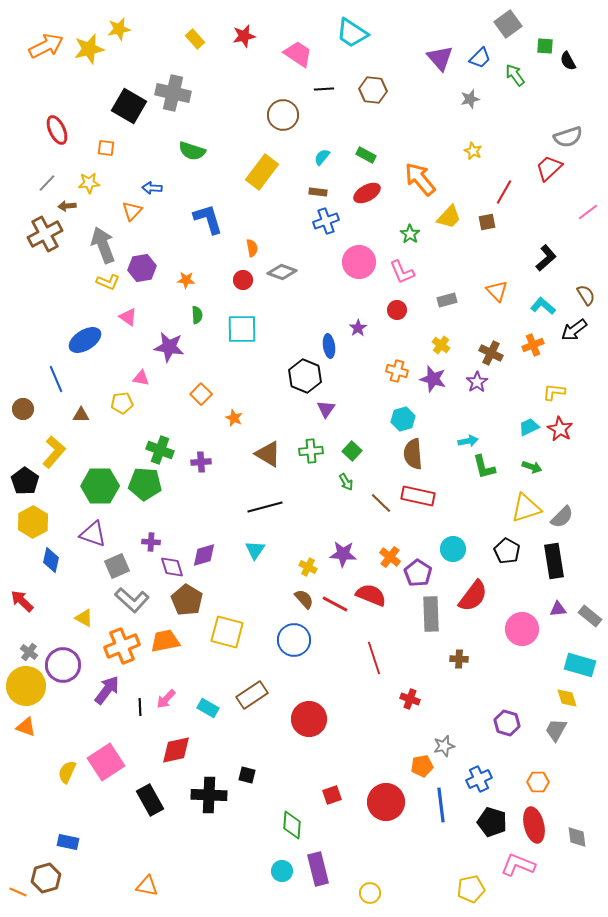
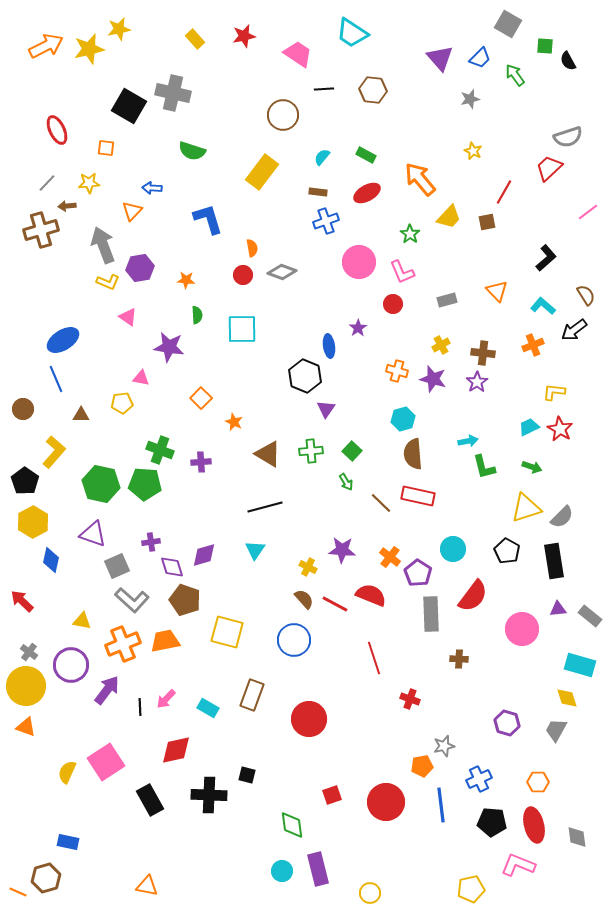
gray square at (508, 24): rotated 24 degrees counterclockwise
brown cross at (45, 234): moved 4 px left, 4 px up; rotated 12 degrees clockwise
purple hexagon at (142, 268): moved 2 px left
red circle at (243, 280): moved 5 px up
red circle at (397, 310): moved 4 px left, 6 px up
blue ellipse at (85, 340): moved 22 px left
yellow cross at (441, 345): rotated 24 degrees clockwise
brown cross at (491, 353): moved 8 px left; rotated 20 degrees counterclockwise
orange square at (201, 394): moved 4 px down
orange star at (234, 418): moved 4 px down
green hexagon at (100, 486): moved 1 px right, 2 px up; rotated 12 degrees clockwise
purple cross at (151, 542): rotated 12 degrees counterclockwise
purple star at (343, 554): moved 1 px left, 4 px up
brown pentagon at (187, 600): moved 2 px left; rotated 12 degrees counterclockwise
yellow triangle at (84, 618): moved 2 px left, 3 px down; rotated 18 degrees counterclockwise
orange cross at (122, 646): moved 1 px right, 2 px up
purple circle at (63, 665): moved 8 px right
brown rectangle at (252, 695): rotated 36 degrees counterclockwise
black pentagon at (492, 822): rotated 12 degrees counterclockwise
green diamond at (292, 825): rotated 12 degrees counterclockwise
